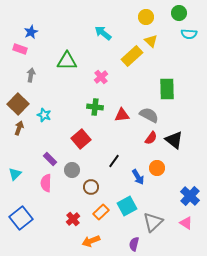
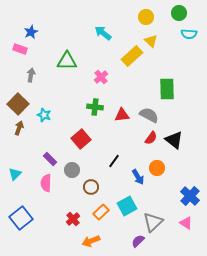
purple semicircle: moved 4 px right, 3 px up; rotated 32 degrees clockwise
